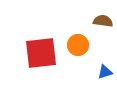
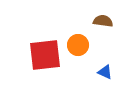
red square: moved 4 px right, 2 px down
blue triangle: rotated 42 degrees clockwise
